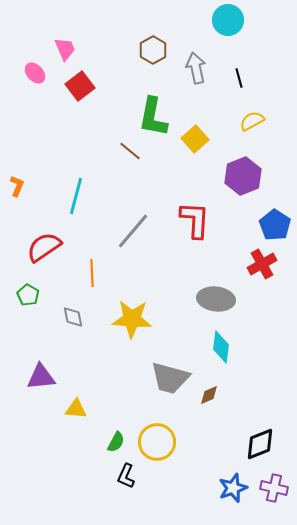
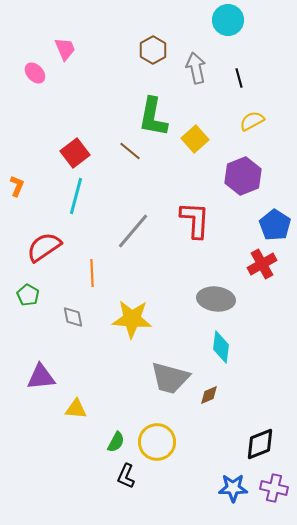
red square: moved 5 px left, 67 px down
blue star: rotated 20 degrees clockwise
